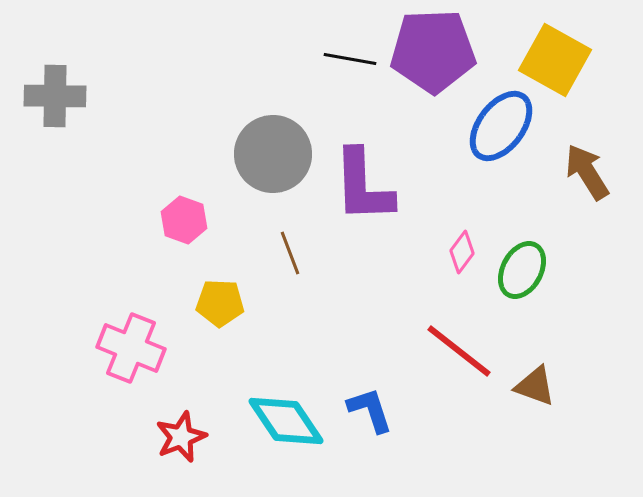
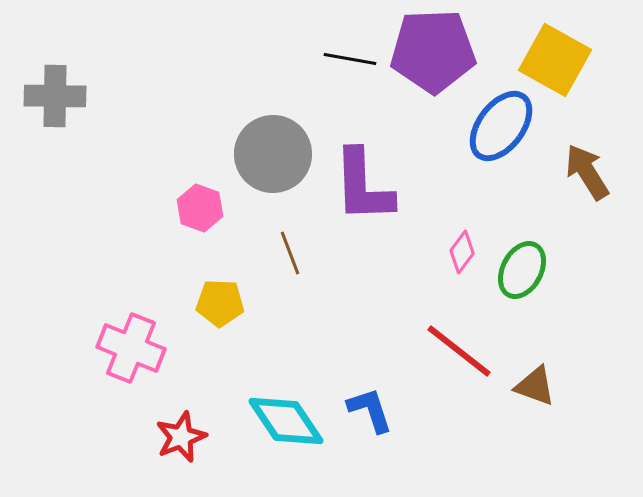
pink hexagon: moved 16 px right, 12 px up
